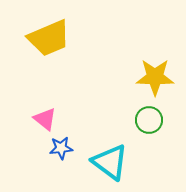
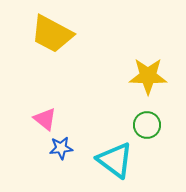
yellow trapezoid: moved 3 px right, 4 px up; rotated 51 degrees clockwise
yellow star: moved 7 px left, 1 px up
green circle: moved 2 px left, 5 px down
cyan triangle: moved 5 px right, 2 px up
